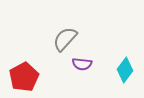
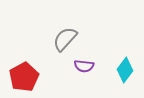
purple semicircle: moved 2 px right, 2 px down
